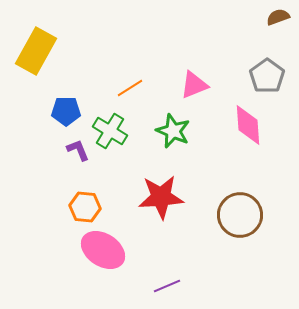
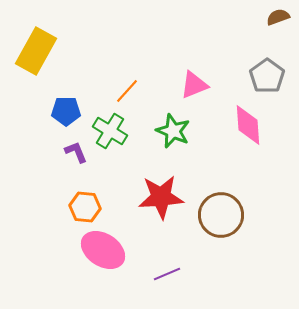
orange line: moved 3 px left, 3 px down; rotated 16 degrees counterclockwise
purple L-shape: moved 2 px left, 2 px down
brown circle: moved 19 px left
purple line: moved 12 px up
